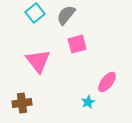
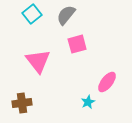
cyan square: moved 3 px left, 1 px down
